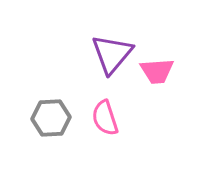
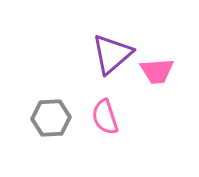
purple triangle: rotated 9 degrees clockwise
pink semicircle: moved 1 px up
